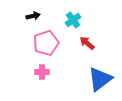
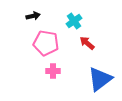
cyan cross: moved 1 px right, 1 px down
pink pentagon: rotated 30 degrees clockwise
pink cross: moved 11 px right, 1 px up
